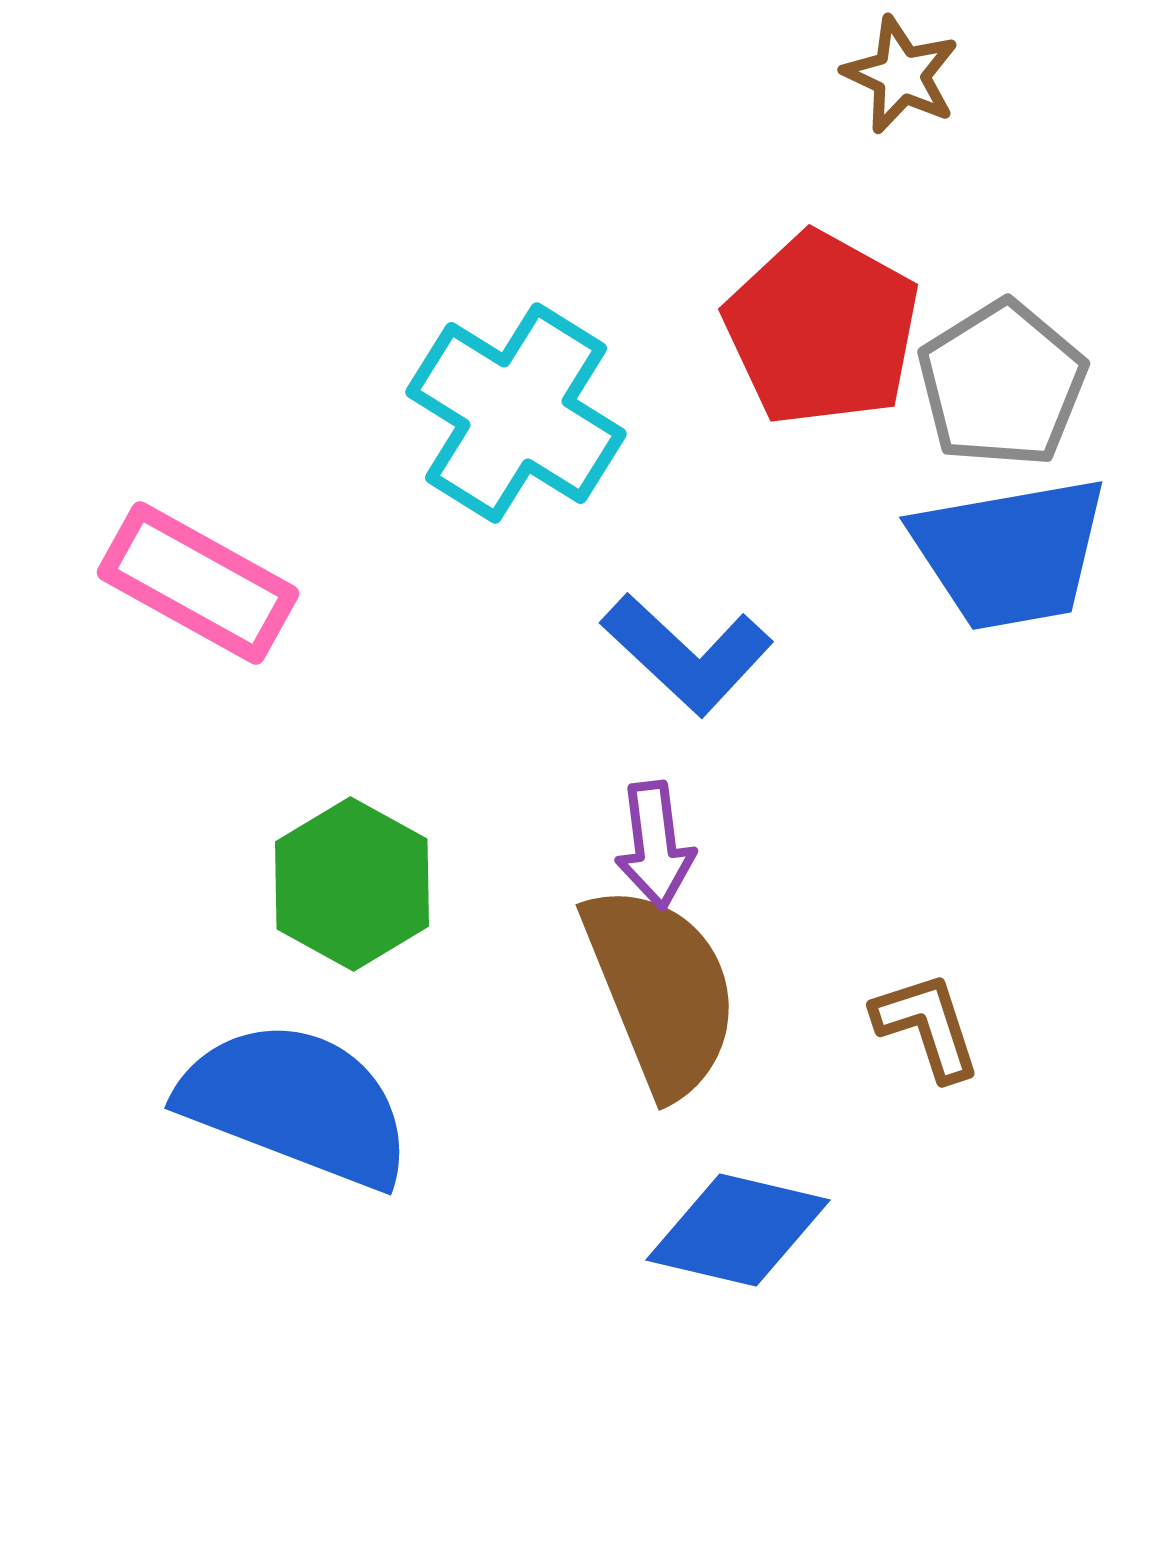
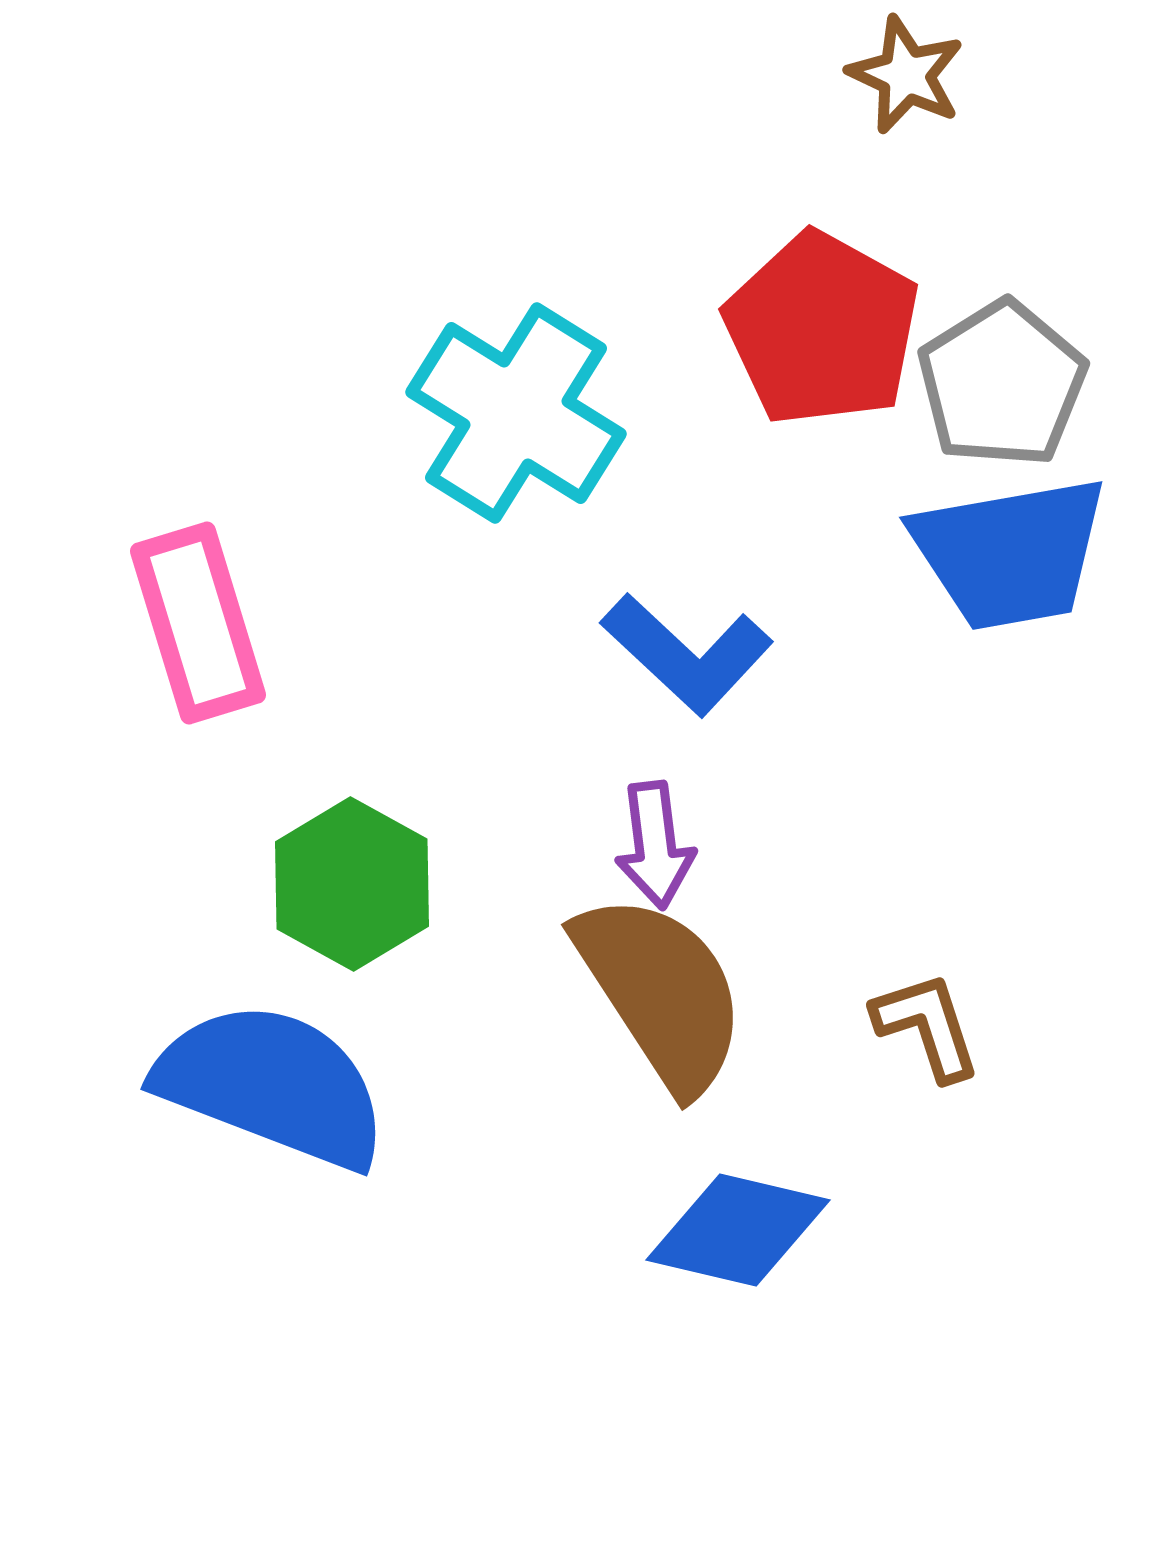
brown star: moved 5 px right
pink rectangle: moved 40 px down; rotated 44 degrees clockwise
brown semicircle: moved 2 px down; rotated 11 degrees counterclockwise
blue semicircle: moved 24 px left, 19 px up
